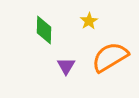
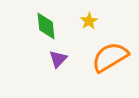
green diamond: moved 2 px right, 4 px up; rotated 8 degrees counterclockwise
purple triangle: moved 8 px left, 7 px up; rotated 12 degrees clockwise
